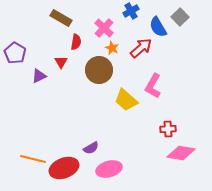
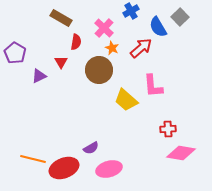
pink L-shape: rotated 35 degrees counterclockwise
